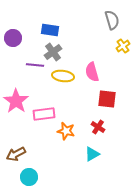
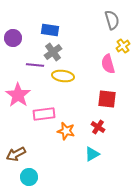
pink semicircle: moved 16 px right, 8 px up
pink star: moved 2 px right, 6 px up
